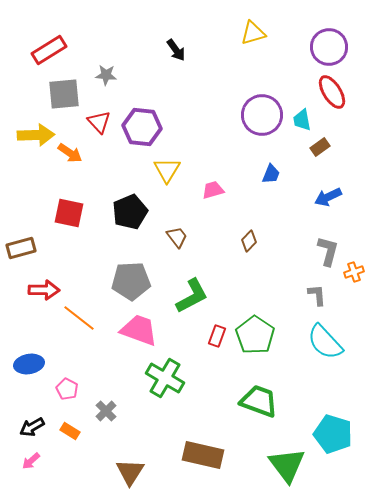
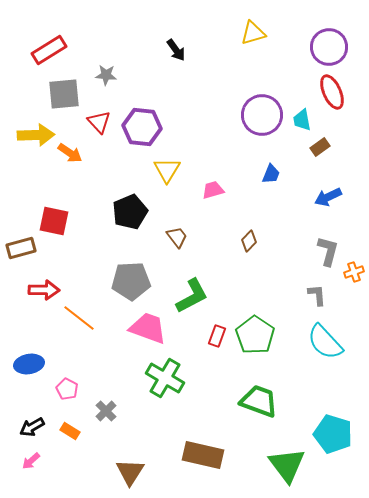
red ellipse at (332, 92): rotated 8 degrees clockwise
red square at (69, 213): moved 15 px left, 8 px down
pink trapezoid at (139, 330): moved 9 px right, 2 px up
